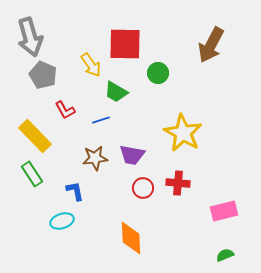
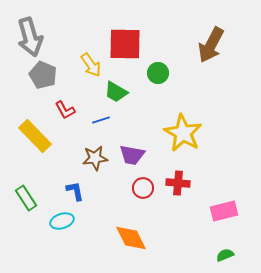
green rectangle: moved 6 px left, 24 px down
orange diamond: rotated 24 degrees counterclockwise
